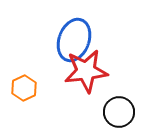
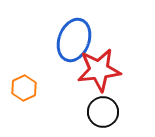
red star: moved 13 px right, 1 px up
black circle: moved 16 px left
